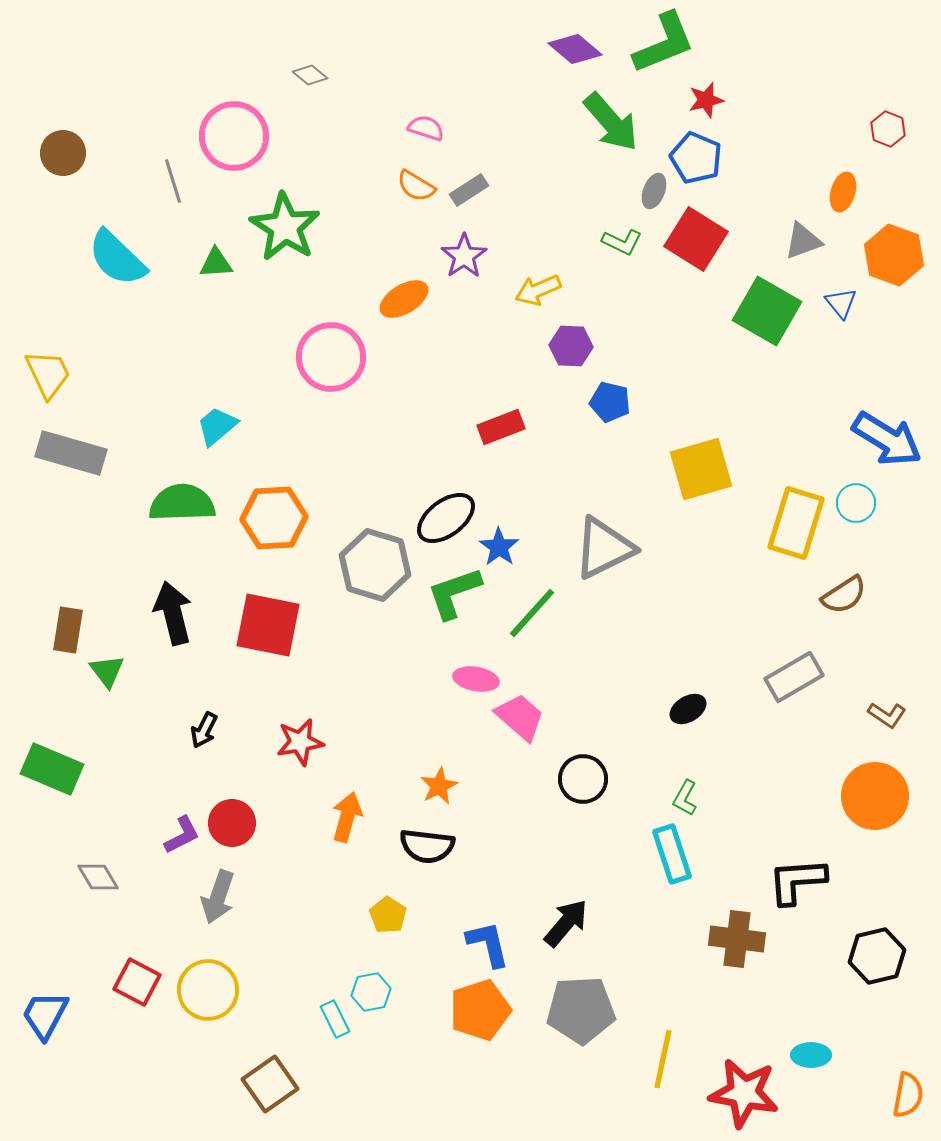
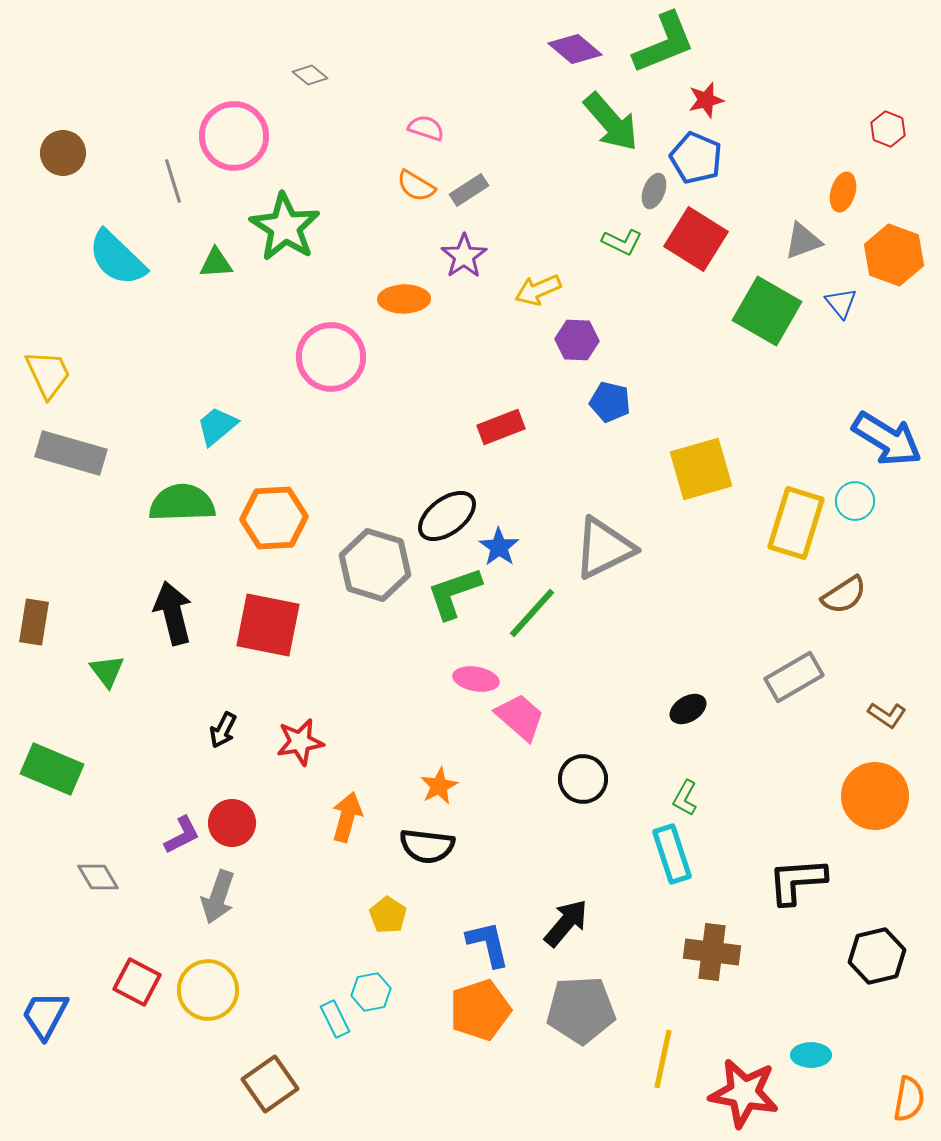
orange ellipse at (404, 299): rotated 30 degrees clockwise
purple hexagon at (571, 346): moved 6 px right, 6 px up
cyan circle at (856, 503): moved 1 px left, 2 px up
black ellipse at (446, 518): moved 1 px right, 2 px up
brown rectangle at (68, 630): moved 34 px left, 8 px up
black arrow at (204, 730): moved 19 px right
brown cross at (737, 939): moved 25 px left, 13 px down
orange semicircle at (908, 1095): moved 1 px right, 4 px down
